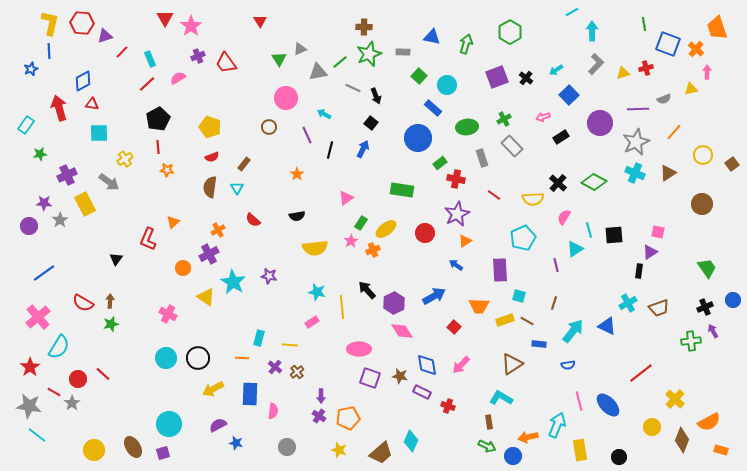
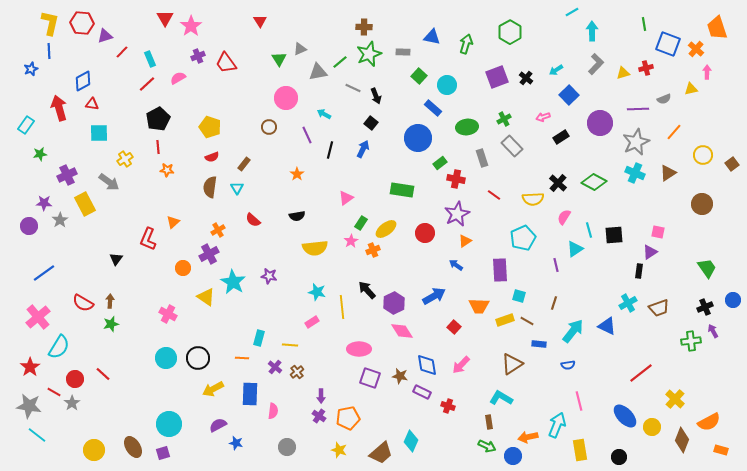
red circle at (78, 379): moved 3 px left
blue ellipse at (608, 405): moved 17 px right, 11 px down
